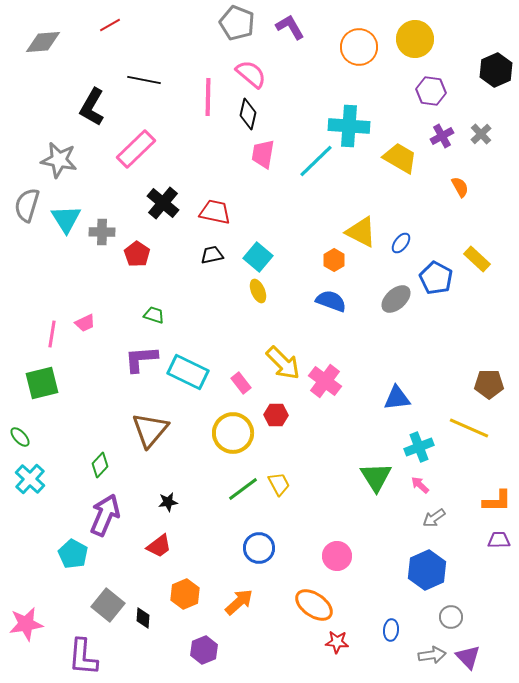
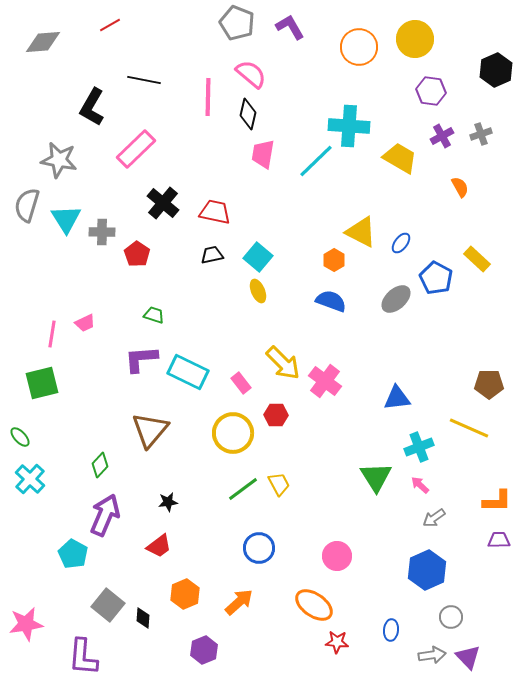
gray cross at (481, 134): rotated 25 degrees clockwise
